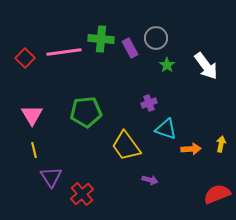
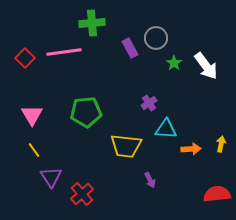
green cross: moved 9 px left, 16 px up; rotated 10 degrees counterclockwise
green star: moved 7 px right, 2 px up
purple cross: rotated 14 degrees counterclockwise
cyan triangle: rotated 15 degrees counterclockwise
yellow trapezoid: rotated 48 degrees counterclockwise
yellow line: rotated 21 degrees counterclockwise
purple arrow: rotated 49 degrees clockwise
red semicircle: rotated 16 degrees clockwise
